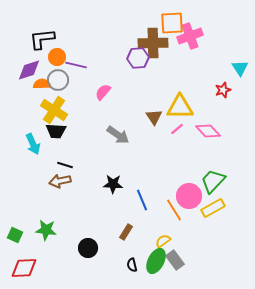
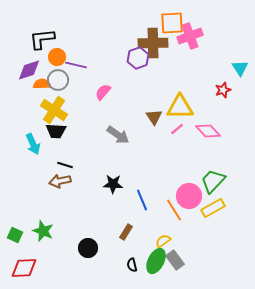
purple hexagon: rotated 15 degrees counterclockwise
green star: moved 3 px left, 1 px down; rotated 15 degrees clockwise
